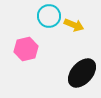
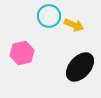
pink hexagon: moved 4 px left, 4 px down
black ellipse: moved 2 px left, 6 px up
